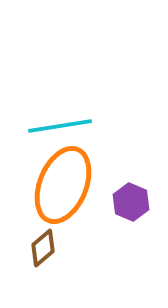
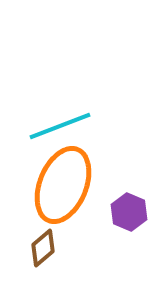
cyan line: rotated 12 degrees counterclockwise
purple hexagon: moved 2 px left, 10 px down
